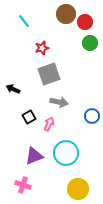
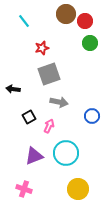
red circle: moved 1 px up
black arrow: rotated 16 degrees counterclockwise
pink arrow: moved 2 px down
pink cross: moved 1 px right, 4 px down
